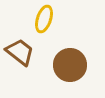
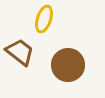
brown circle: moved 2 px left
